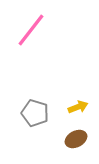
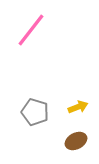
gray pentagon: moved 1 px up
brown ellipse: moved 2 px down
